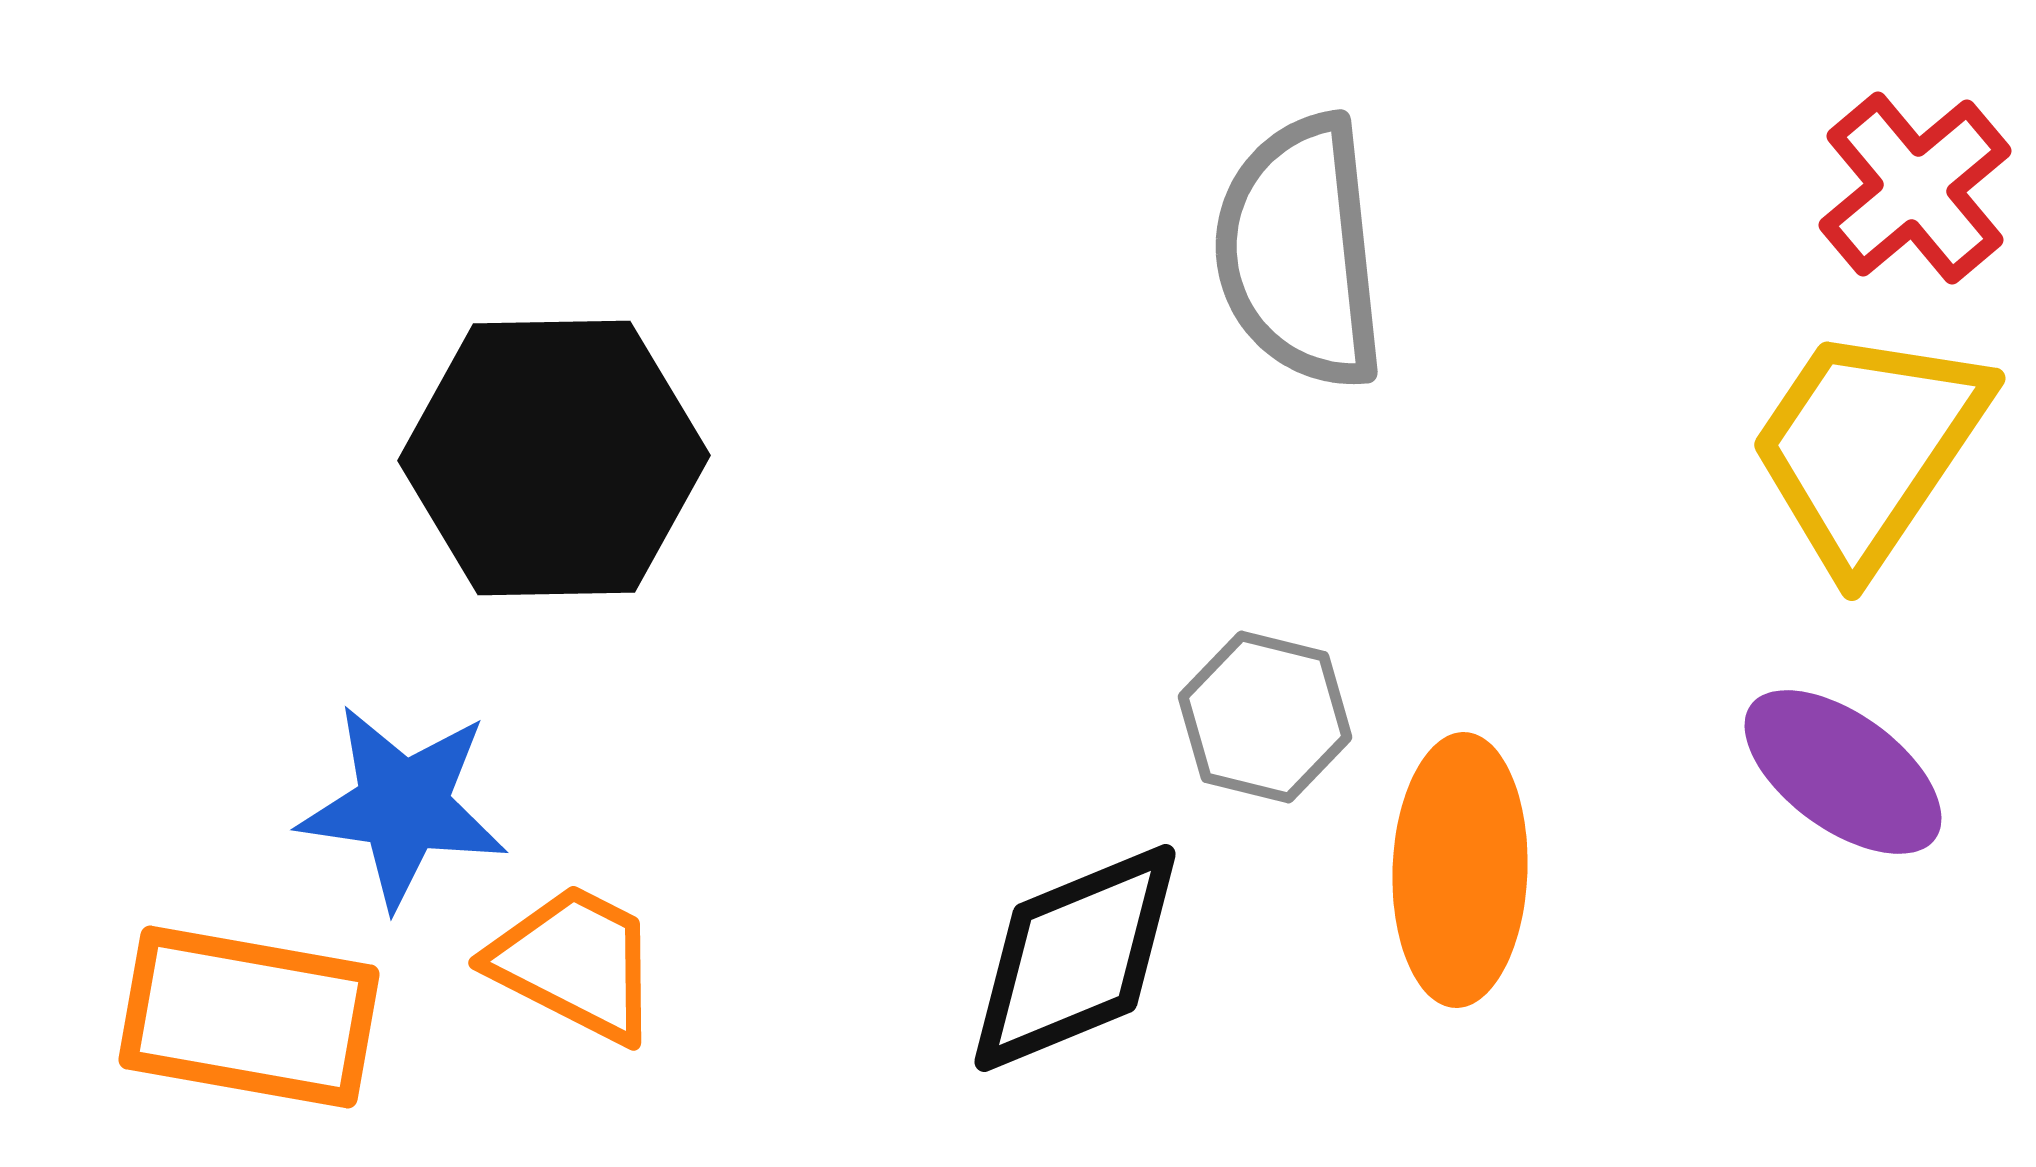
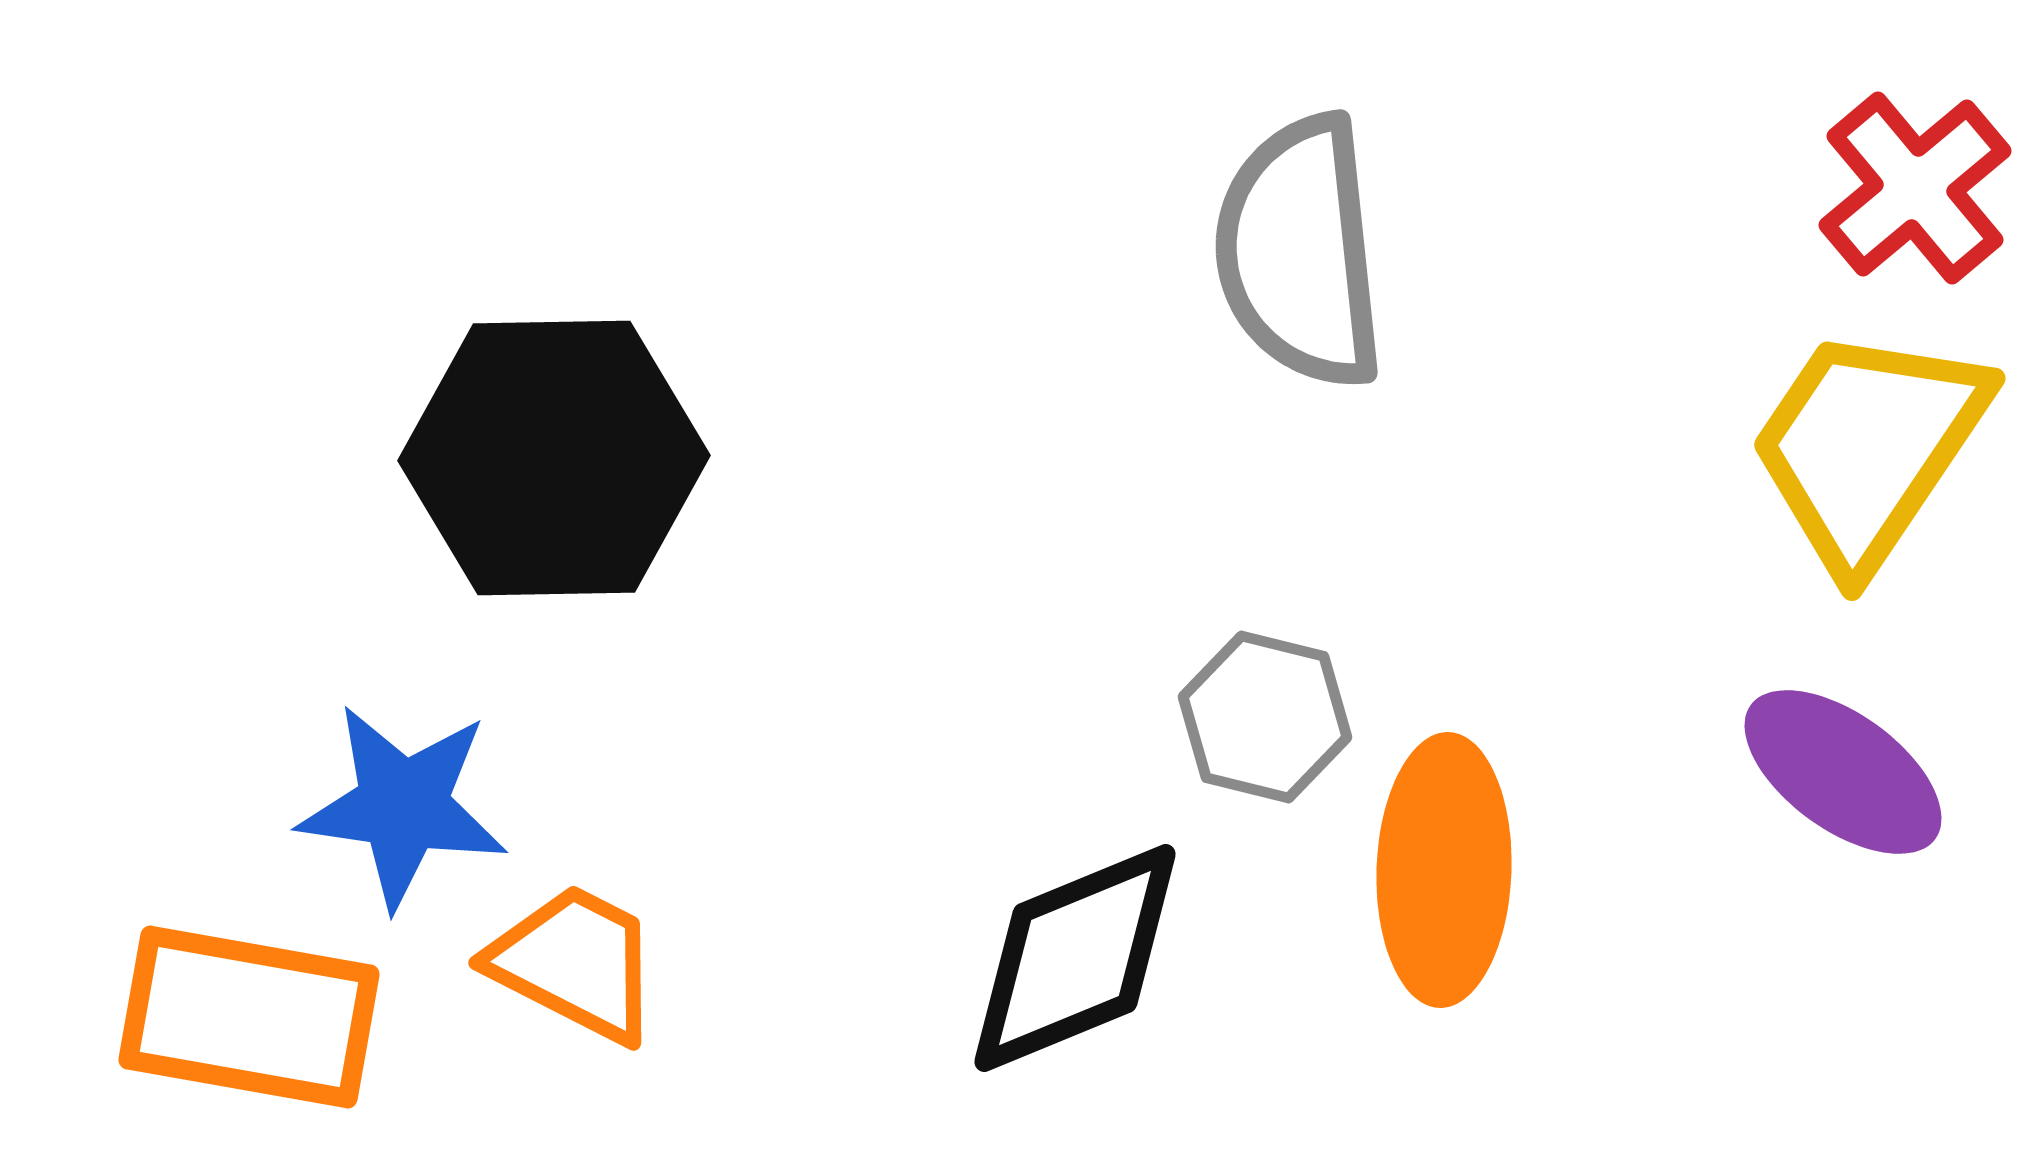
orange ellipse: moved 16 px left
